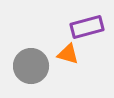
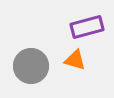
orange triangle: moved 7 px right, 6 px down
